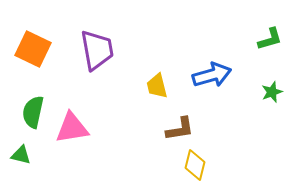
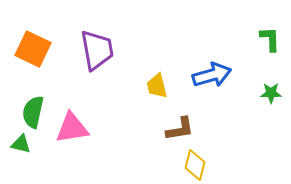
green L-shape: rotated 76 degrees counterclockwise
green star: moved 1 px left, 1 px down; rotated 20 degrees clockwise
green triangle: moved 11 px up
